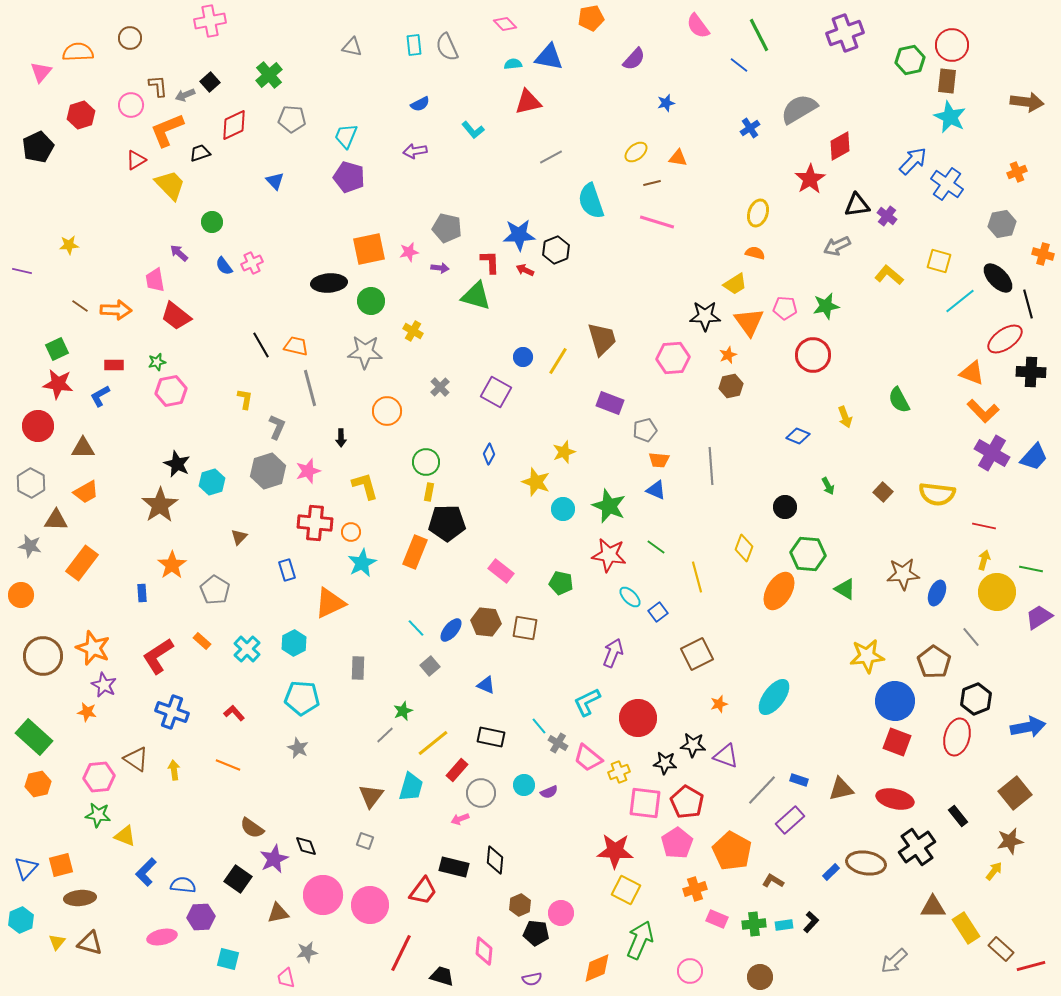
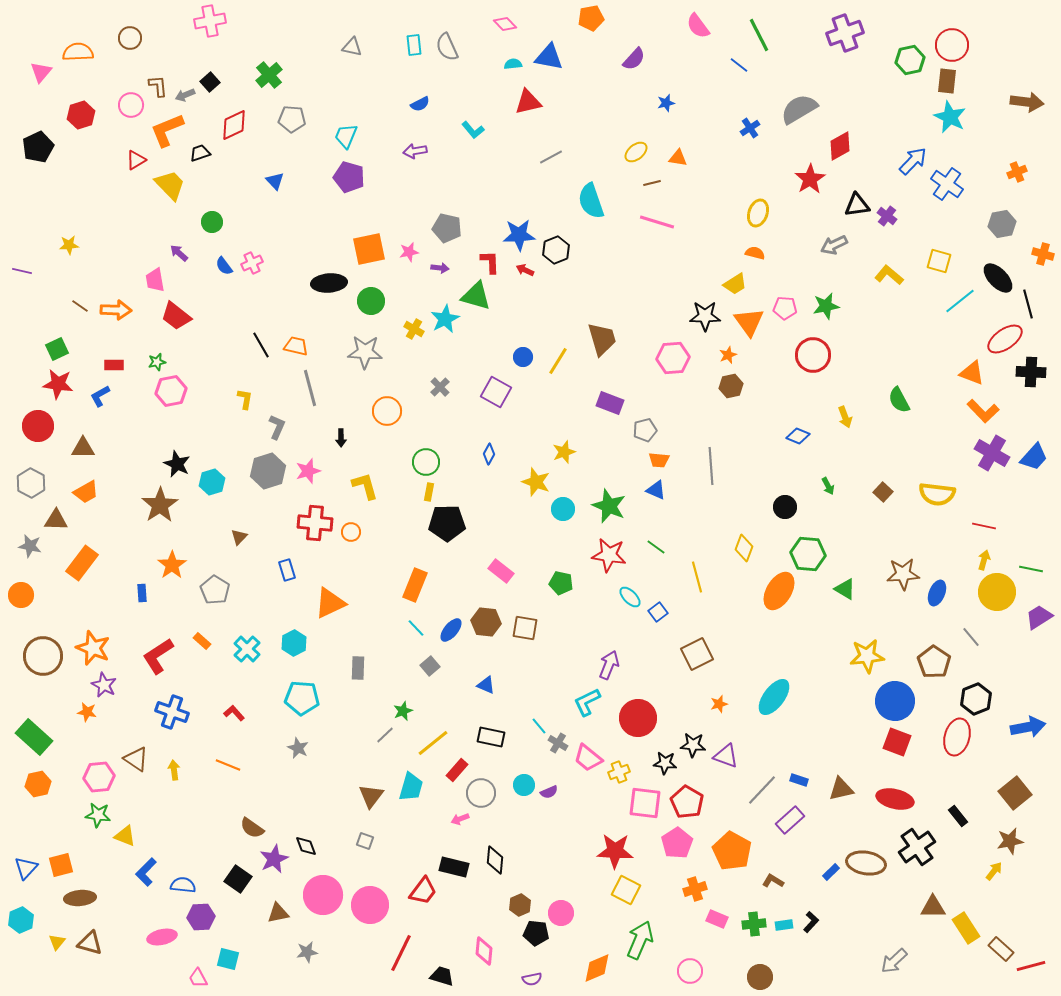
gray arrow at (837, 246): moved 3 px left, 1 px up
yellow cross at (413, 331): moved 1 px right, 2 px up
orange rectangle at (415, 552): moved 33 px down
cyan star at (362, 563): moved 83 px right, 244 px up
purple arrow at (613, 653): moved 4 px left, 12 px down
pink trapezoid at (286, 978): moved 88 px left; rotated 15 degrees counterclockwise
